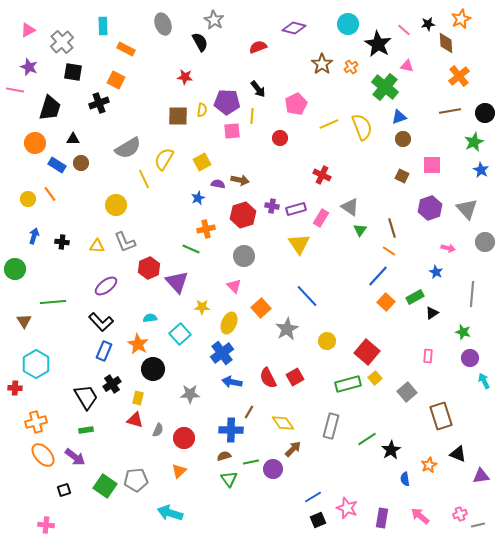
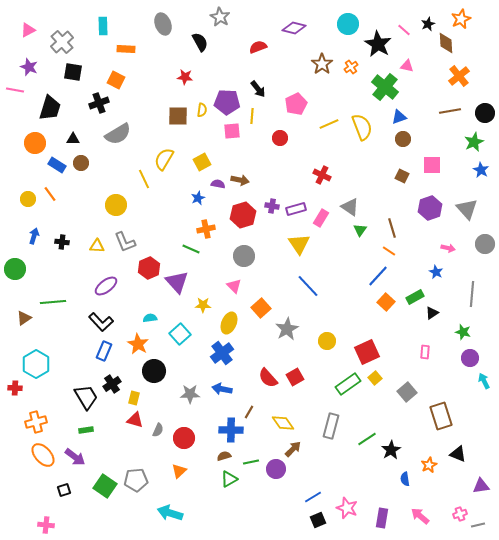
gray star at (214, 20): moved 6 px right, 3 px up
black star at (428, 24): rotated 16 degrees counterclockwise
orange rectangle at (126, 49): rotated 24 degrees counterclockwise
gray semicircle at (128, 148): moved 10 px left, 14 px up
gray circle at (485, 242): moved 2 px down
blue line at (307, 296): moved 1 px right, 10 px up
yellow star at (202, 307): moved 1 px right, 2 px up
brown triangle at (24, 321): moved 3 px up; rotated 28 degrees clockwise
red square at (367, 352): rotated 25 degrees clockwise
pink rectangle at (428, 356): moved 3 px left, 4 px up
black circle at (153, 369): moved 1 px right, 2 px down
red semicircle at (268, 378): rotated 15 degrees counterclockwise
blue arrow at (232, 382): moved 10 px left, 7 px down
green rectangle at (348, 384): rotated 20 degrees counterclockwise
yellow rectangle at (138, 398): moved 4 px left
purple circle at (273, 469): moved 3 px right
purple triangle at (481, 476): moved 10 px down
green triangle at (229, 479): rotated 36 degrees clockwise
